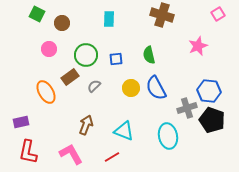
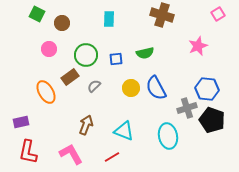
green semicircle: moved 4 px left, 2 px up; rotated 90 degrees counterclockwise
blue hexagon: moved 2 px left, 2 px up
